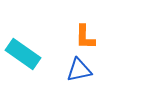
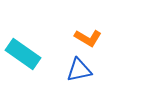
orange L-shape: moved 3 px right, 1 px down; rotated 60 degrees counterclockwise
